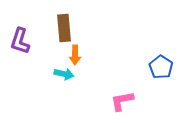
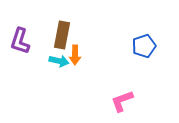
brown rectangle: moved 2 px left, 7 px down; rotated 16 degrees clockwise
blue pentagon: moved 17 px left, 21 px up; rotated 20 degrees clockwise
cyan arrow: moved 5 px left, 13 px up
pink L-shape: rotated 10 degrees counterclockwise
